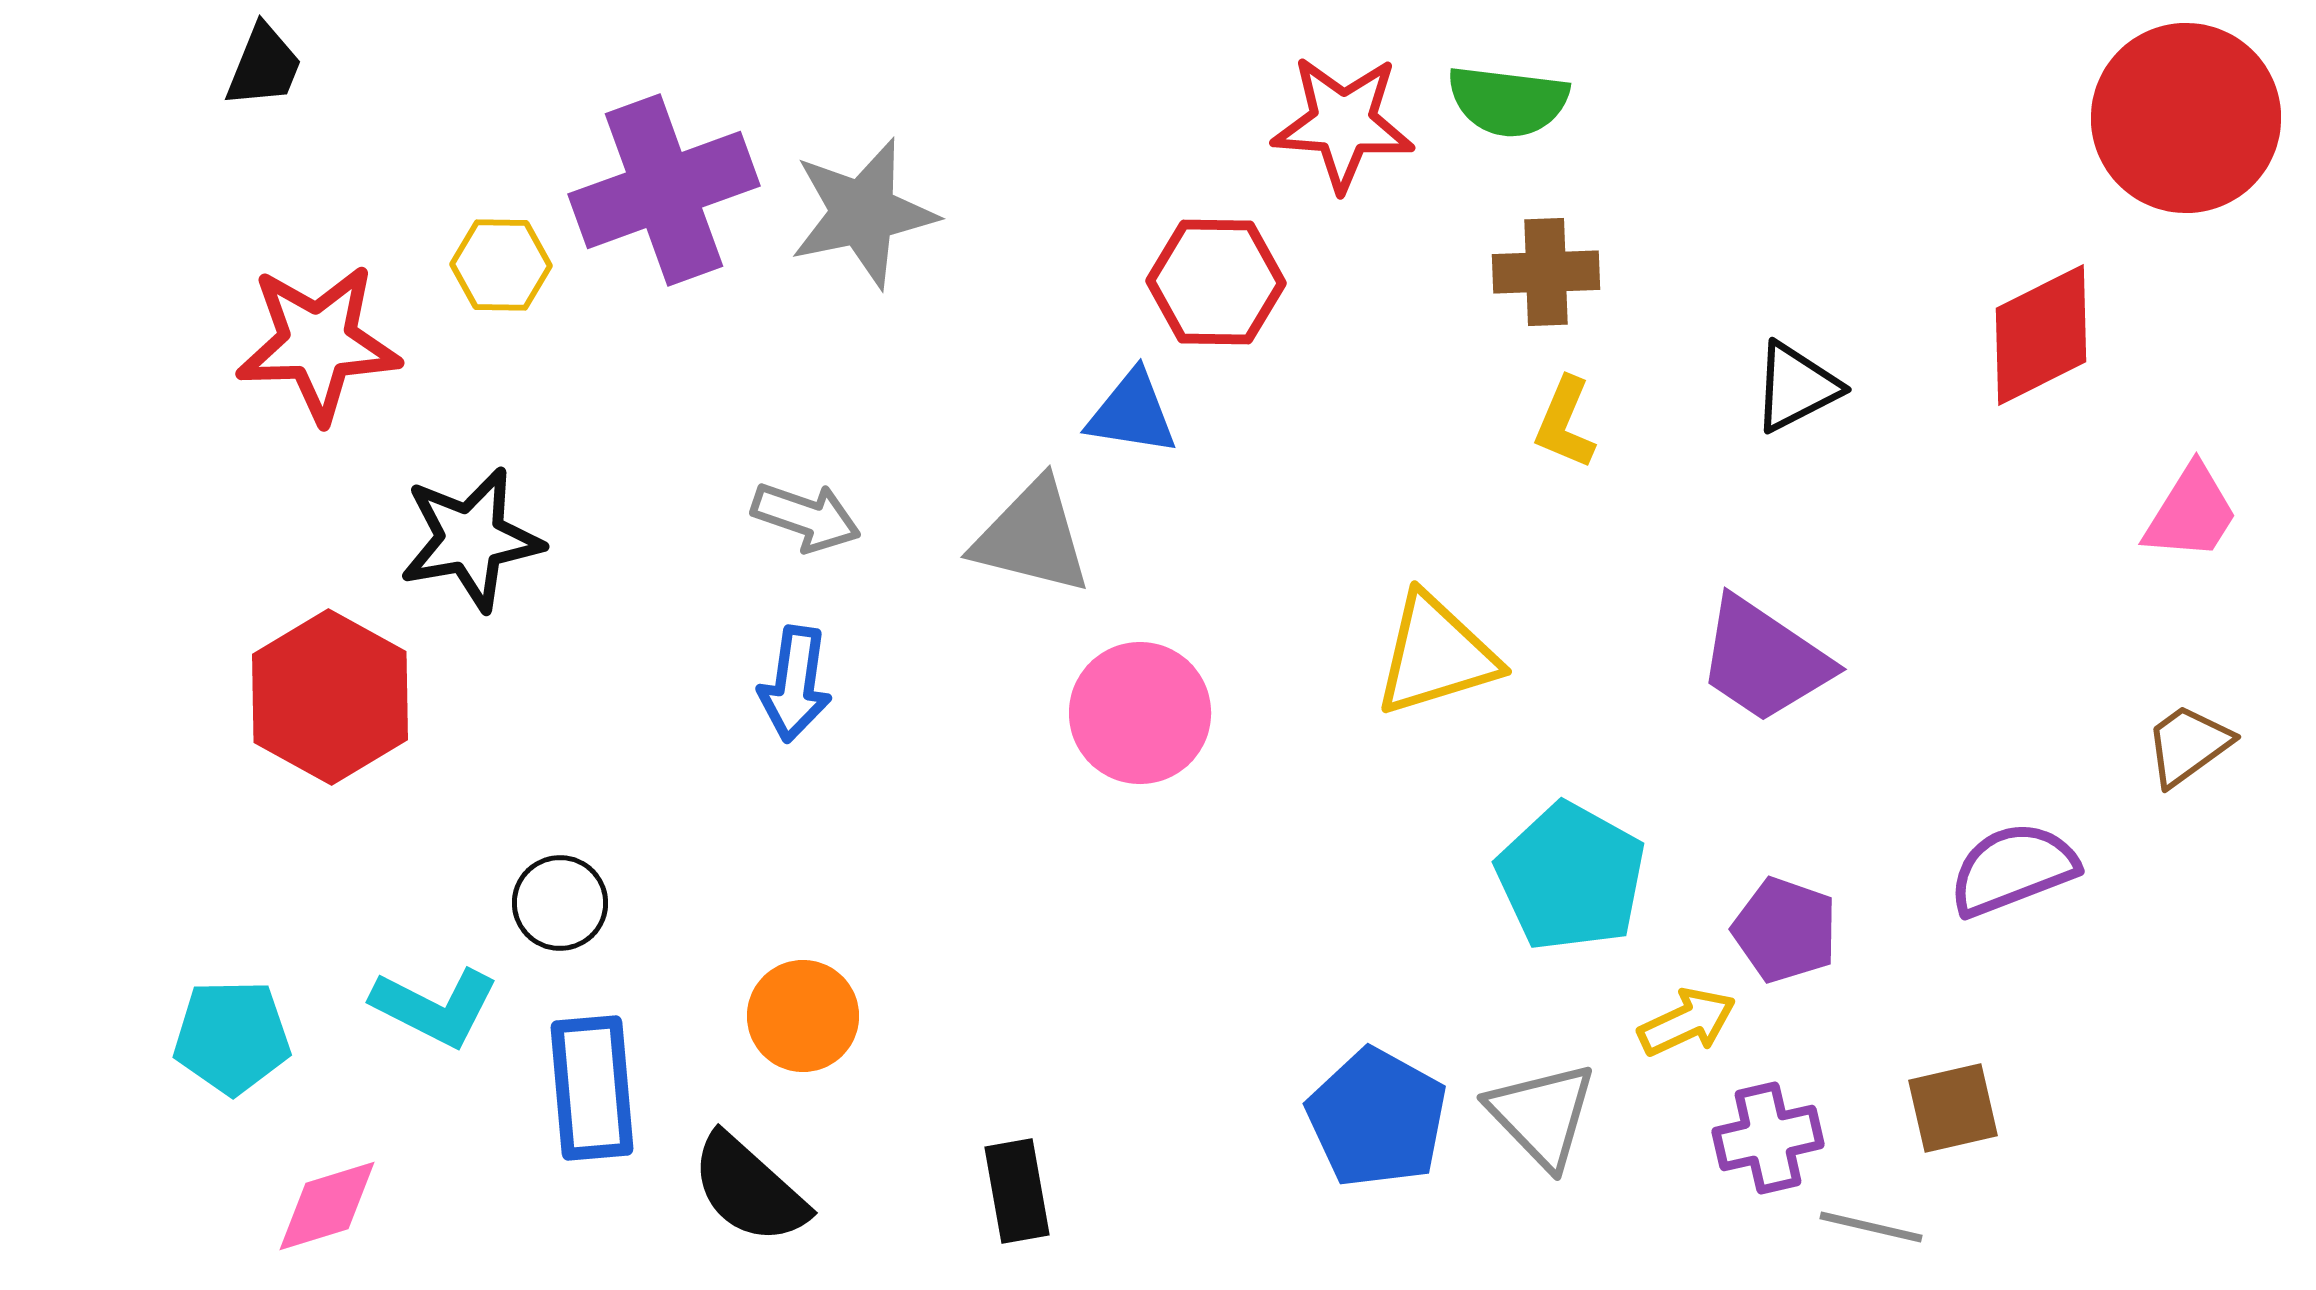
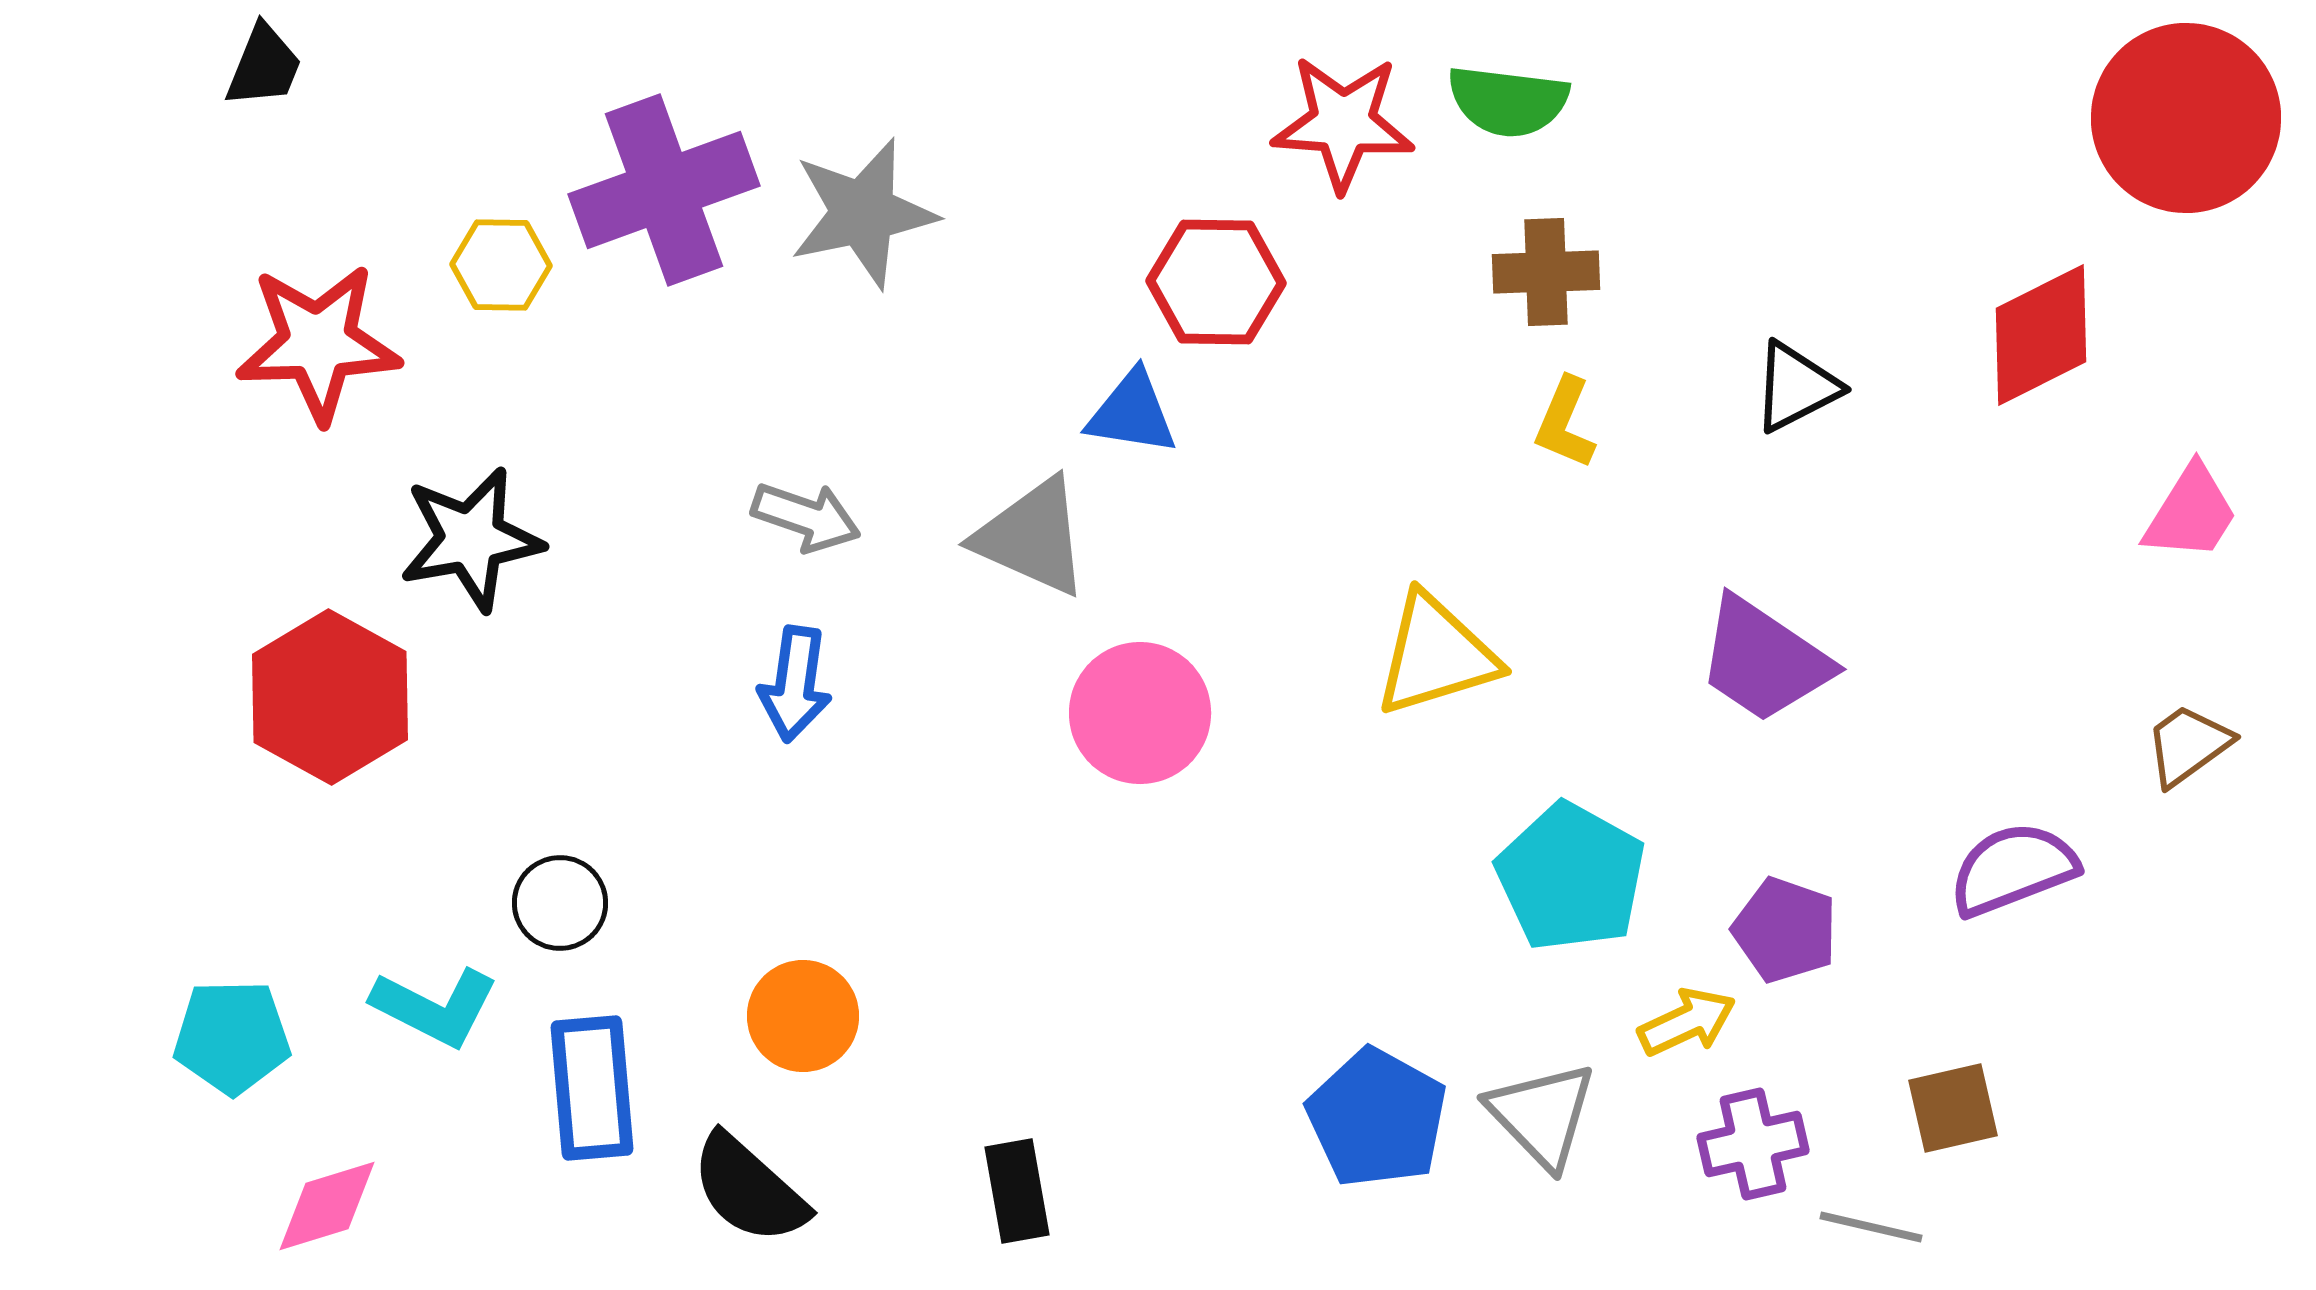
gray triangle at (1032, 537): rotated 10 degrees clockwise
purple cross at (1768, 1138): moved 15 px left, 6 px down
